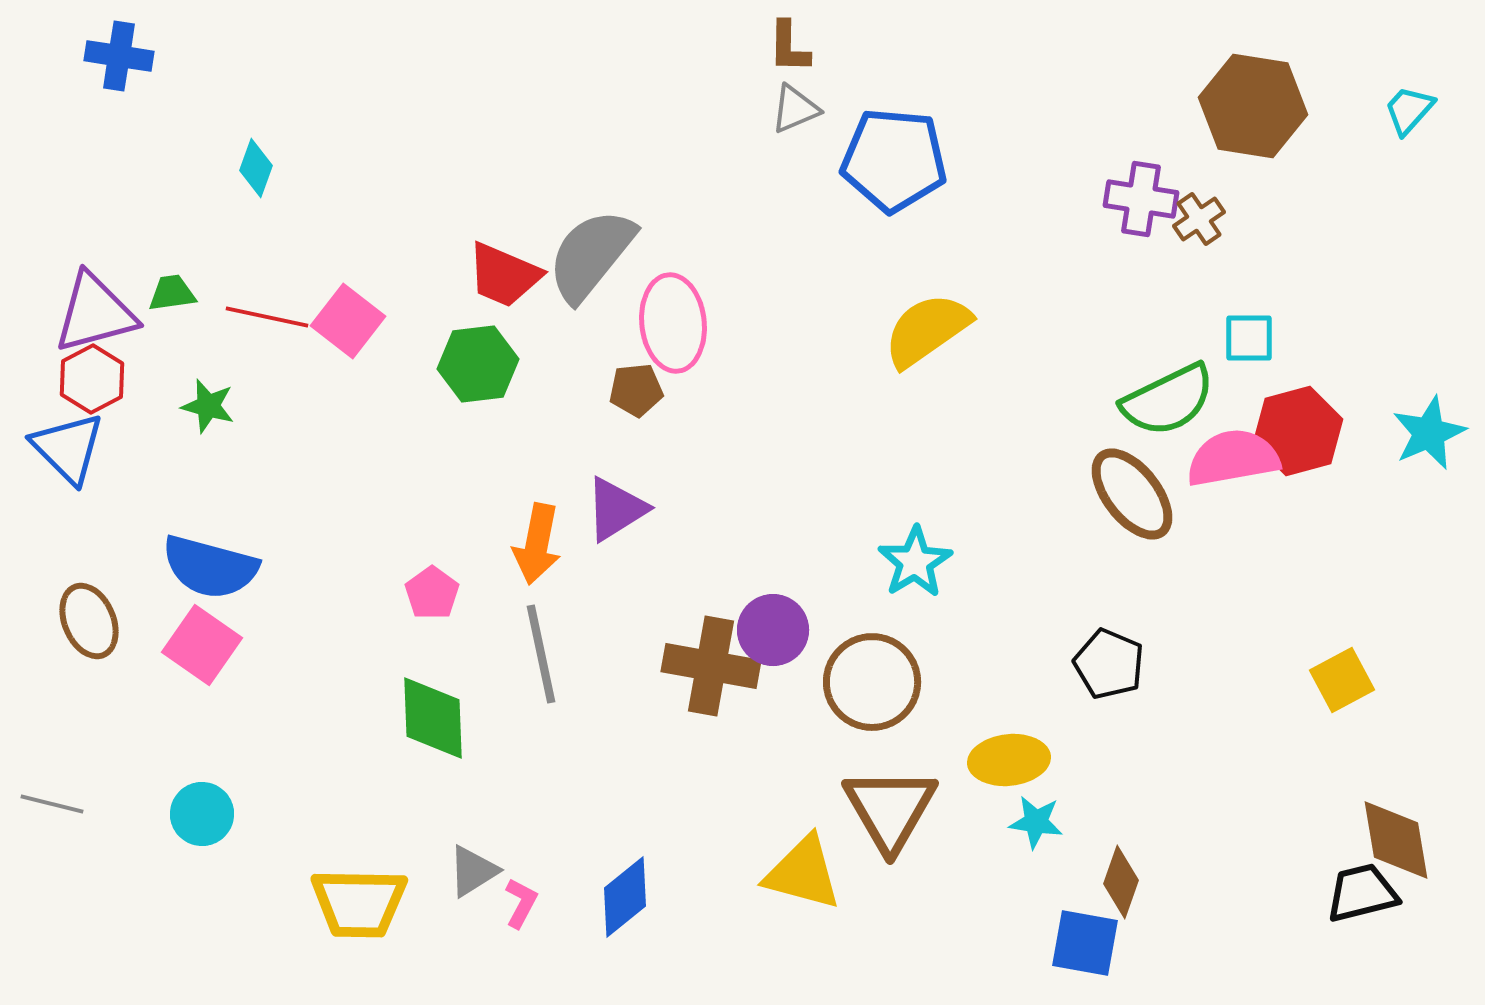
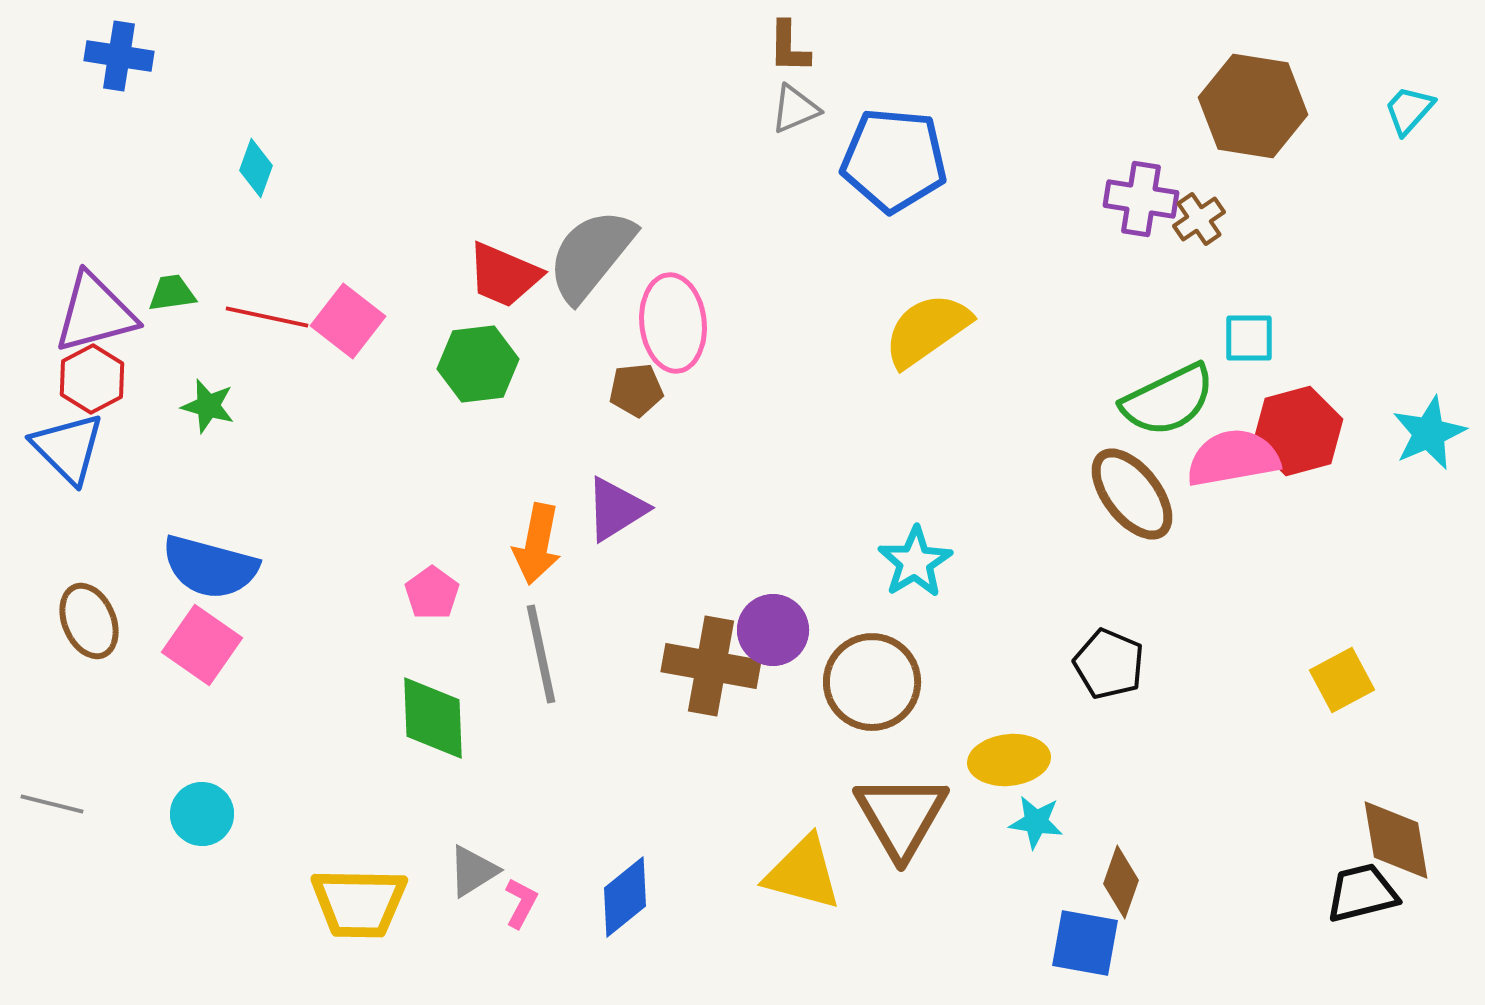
brown triangle at (890, 809): moved 11 px right, 7 px down
